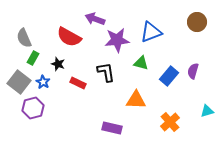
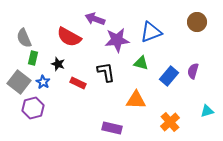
green rectangle: rotated 16 degrees counterclockwise
